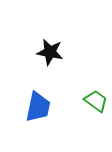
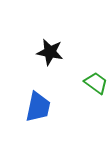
green trapezoid: moved 18 px up
